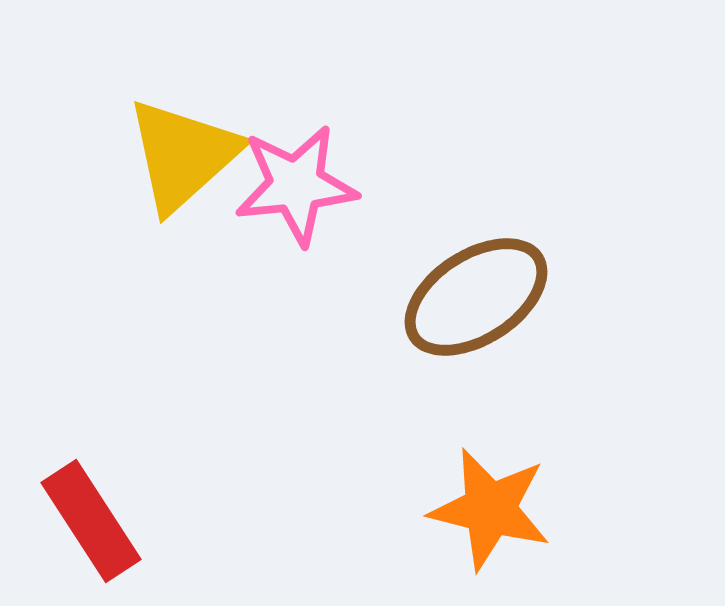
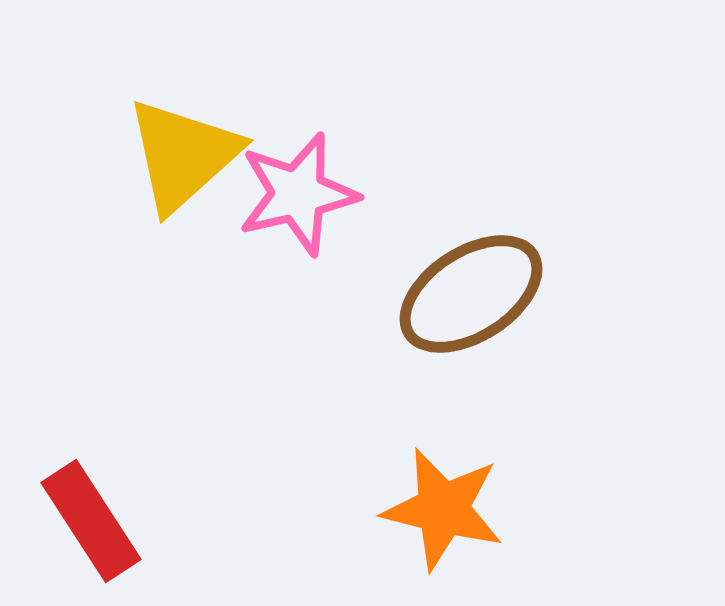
pink star: moved 2 px right, 9 px down; rotated 7 degrees counterclockwise
brown ellipse: moved 5 px left, 3 px up
orange star: moved 47 px left
